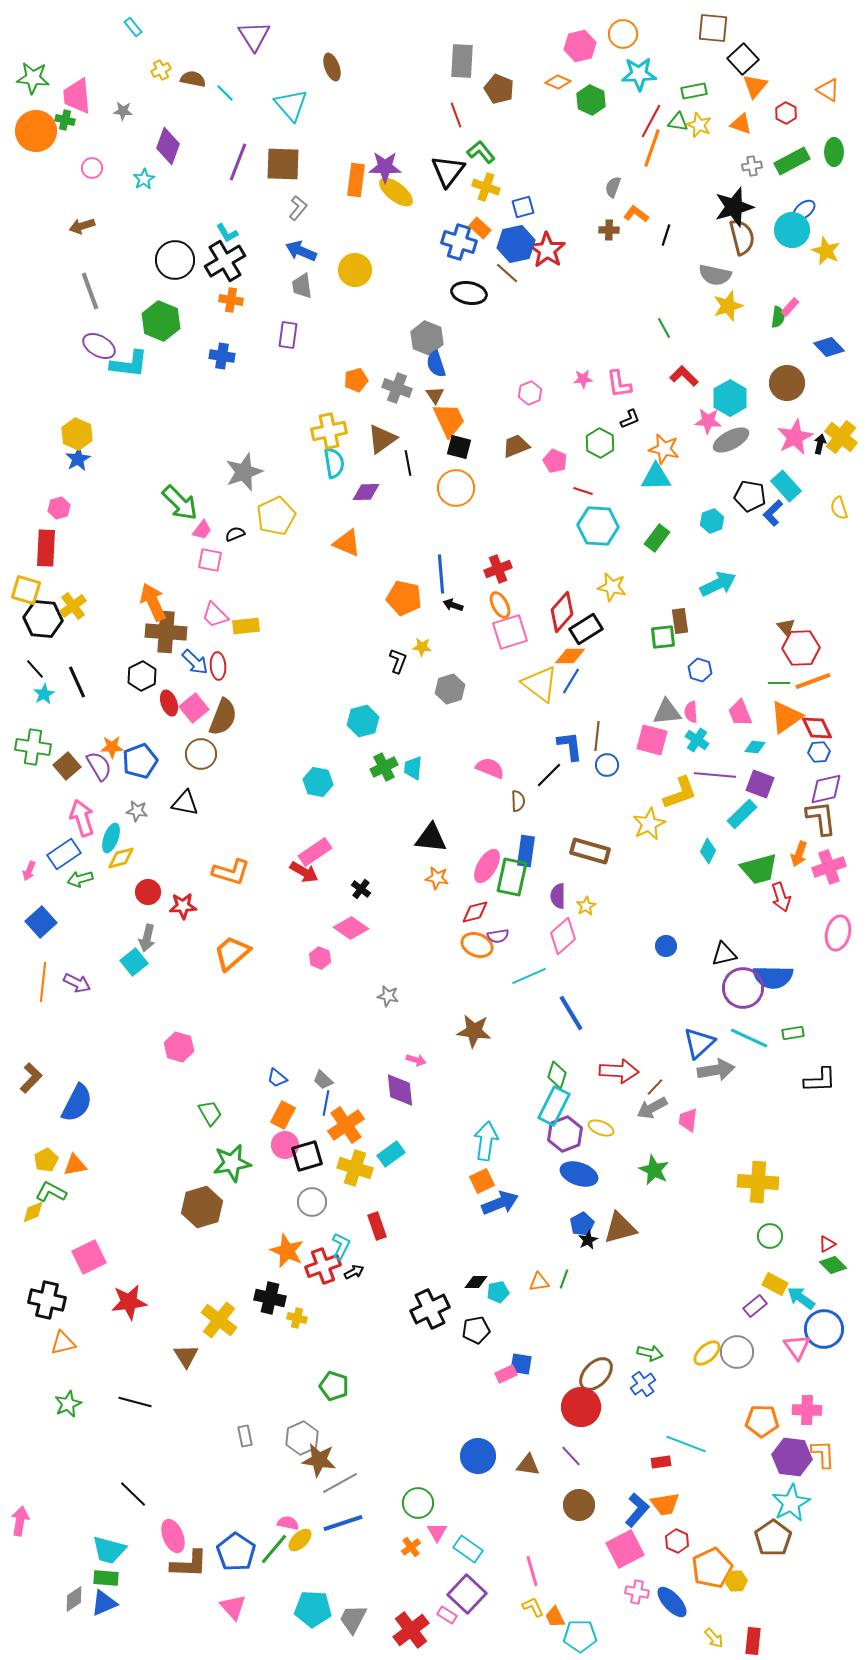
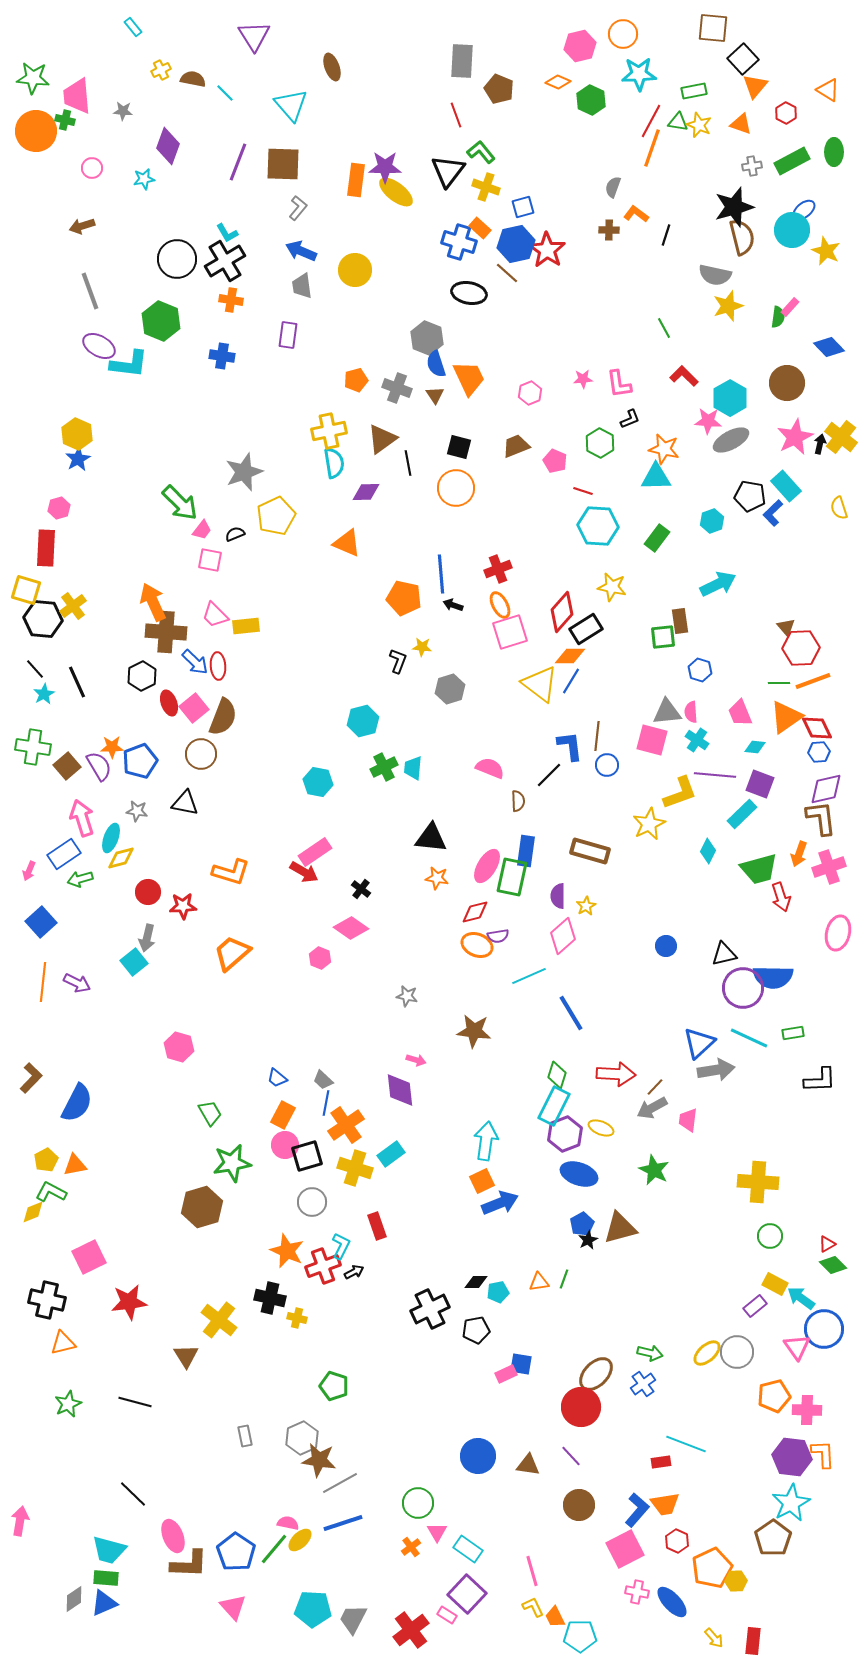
cyan star at (144, 179): rotated 20 degrees clockwise
black circle at (175, 260): moved 2 px right, 1 px up
orange trapezoid at (449, 420): moved 20 px right, 42 px up
gray star at (388, 996): moved 19 px right
red arrow at (619, 1071): moved 3 px left, 3 px down
orange pentagon at (762, 1421): moved 12 px right, 25 px up; rotated 16 degrees counterclockwise
